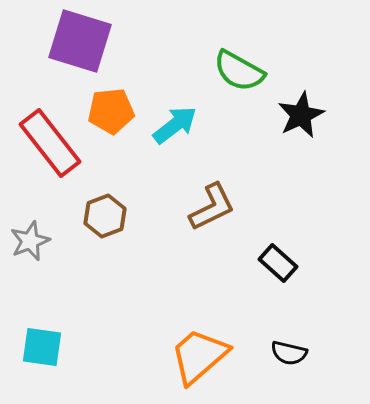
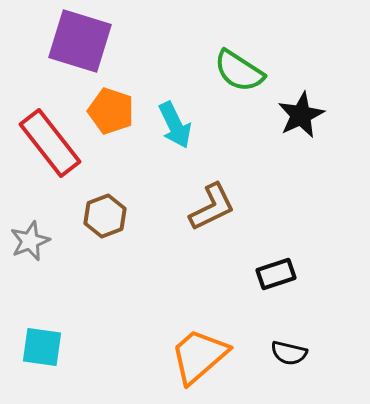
green semicircle: rotated 4 degrees clockwise
orange pentagon: rotated 24 degrees clockwise
cyan arrow: rotated 102 degrees clockwise
black rectangle: moved 2 px left, 11 px down; rotated 60 degrees counterclockwise
